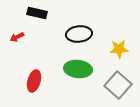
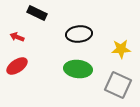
black rectangle: rotated 12 degrees clockwise
red arrow: rotated 48 degrees clockwise
yellow star: moved 2 px right
red ellipse: moved 17 px left, 15 px up; rotated 40 degrees clockwise
gray square: rotated 16 degrees counterclockwise
